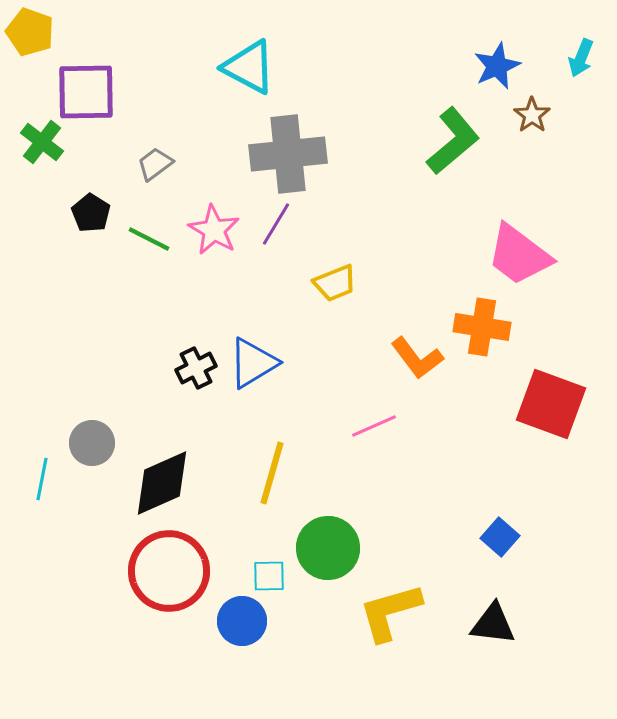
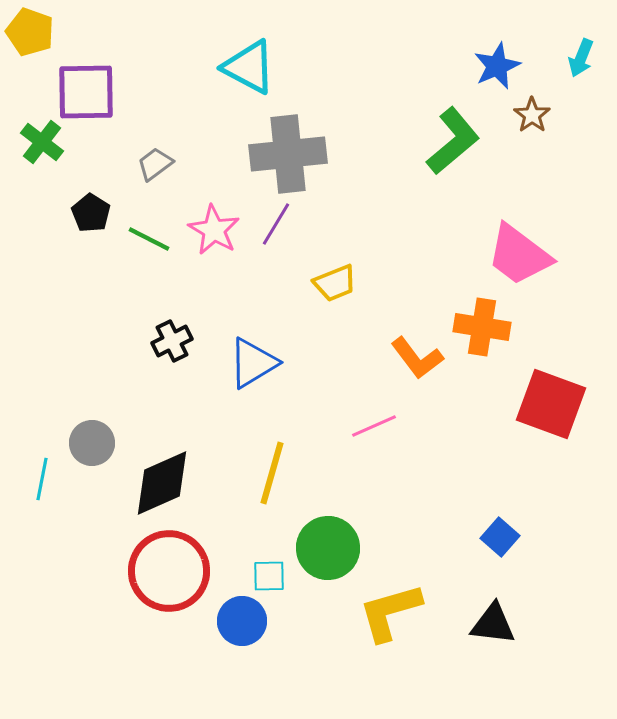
black cross: moved 24 px left, 27 px up
